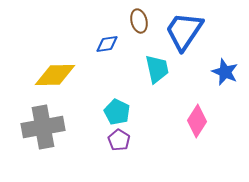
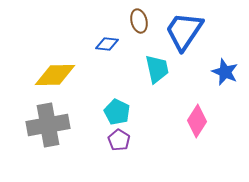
blue diamond: rotated 15 degrees clockwise
gray cross: moved 5 px right, 2 px up
